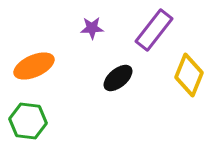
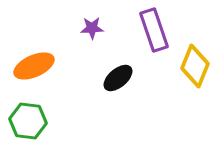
purple rectangle: rotated 57 degrees counterclockwise
yellow diamond: moved 6 px right, 9 px up
